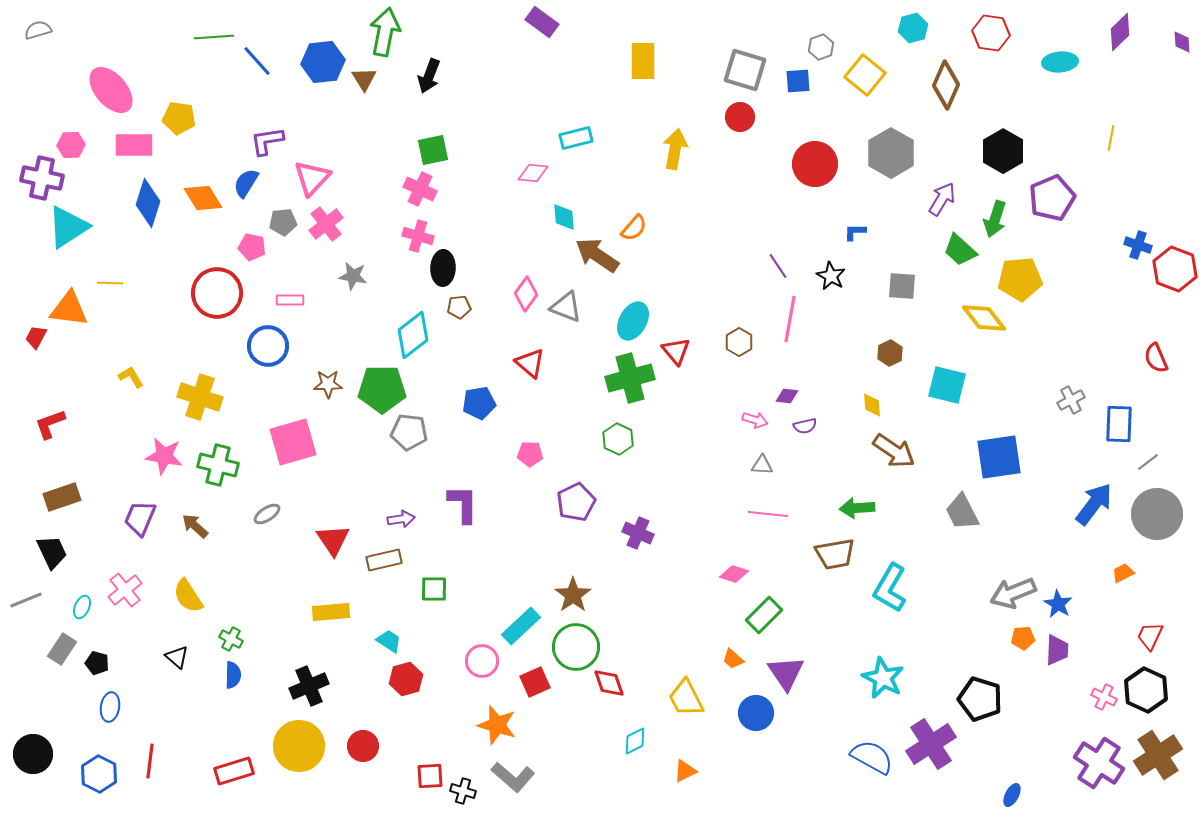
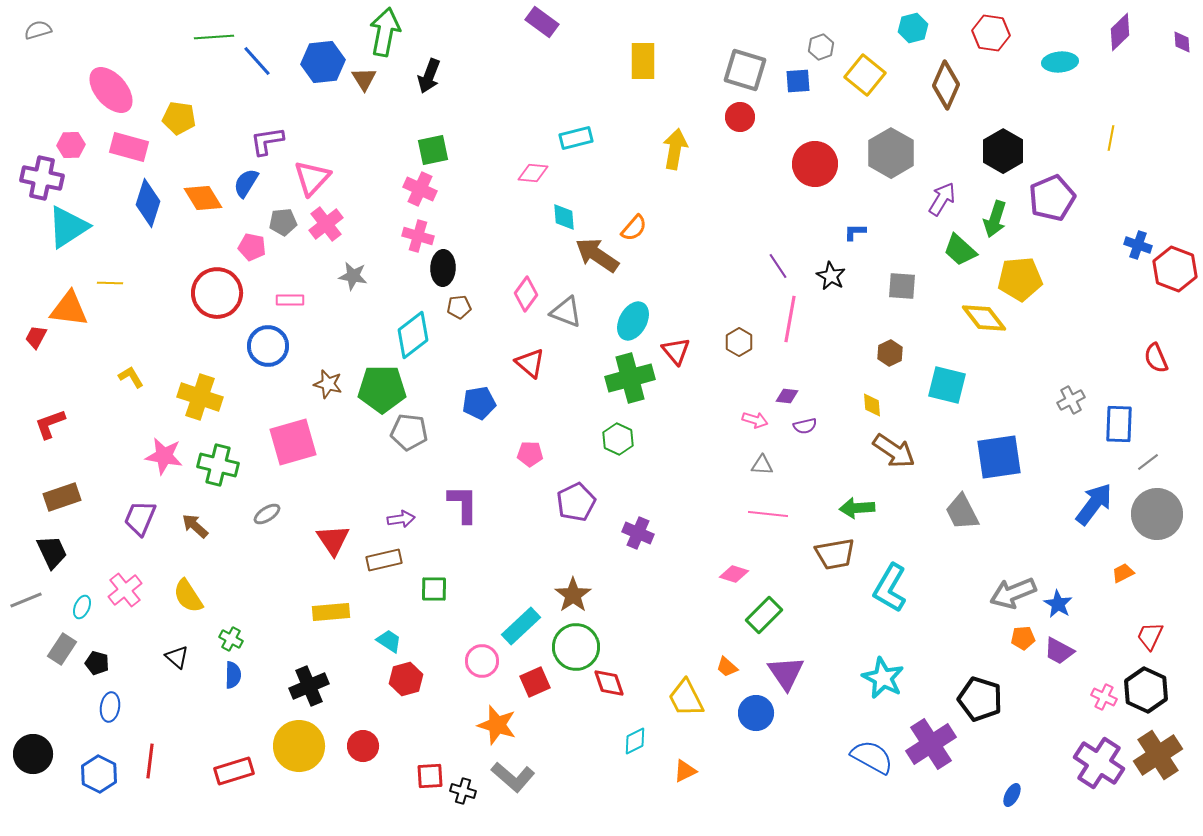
pink rectangle at (134, 145): moved 5 px left, 2 px down; rotated 15 degrees clockwise
gray triangle at (566, 307): moved 5 px down
brown star at (328, 384): rotated 16 degrees clockwise
purple trapezoid at (1057, 650): moved 2 px right, 1 px down; rotated 116 degrees clockwise
orange trapezoid at (733, 659): moved 6 px left, 8 px down
